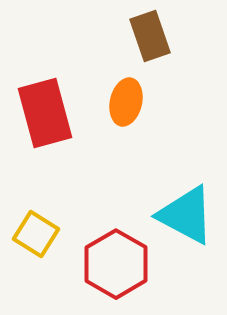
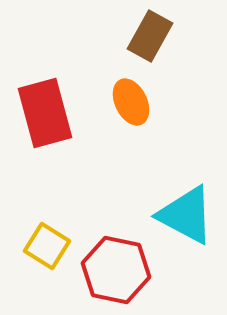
brown rectangle: rotated 48 degrees clockwise
orange ellipse: moved 5 px right; rotated 39 degrees counterclockwise
yellow square: moved 11 px right, 12 px down
red hexagon: moved 6 px down; rotated 18 degrees counterclockwise
